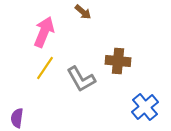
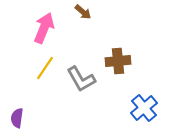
pink arrow: moved 4 px up
brown cross: rotated 10 degrees counterclockwise
blue cross: moved 1 px left, 1 px down
